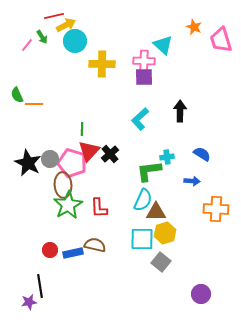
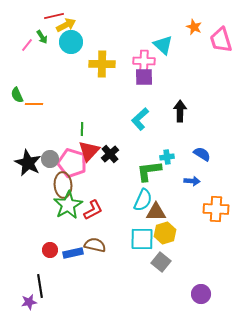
cyan circle: moved 4 px left, 1 px down
red L-shape: moved 6 px left, 2 px down; rotated 115 degrees counterclockwise
